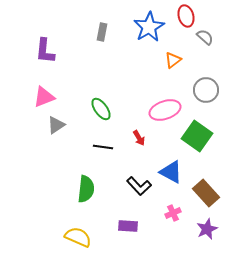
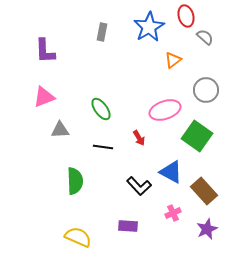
purple L-shape: rotated 8 degrees counterclockwise
gray triangle: moved 4 px right, 5 px down; rotated 30 degrees clockwise
green semicircle: moved 11 px left, 8 px up; rotated 8 degrees counterclockwise
brown rectangle: moved 2 px left, 2 px up
